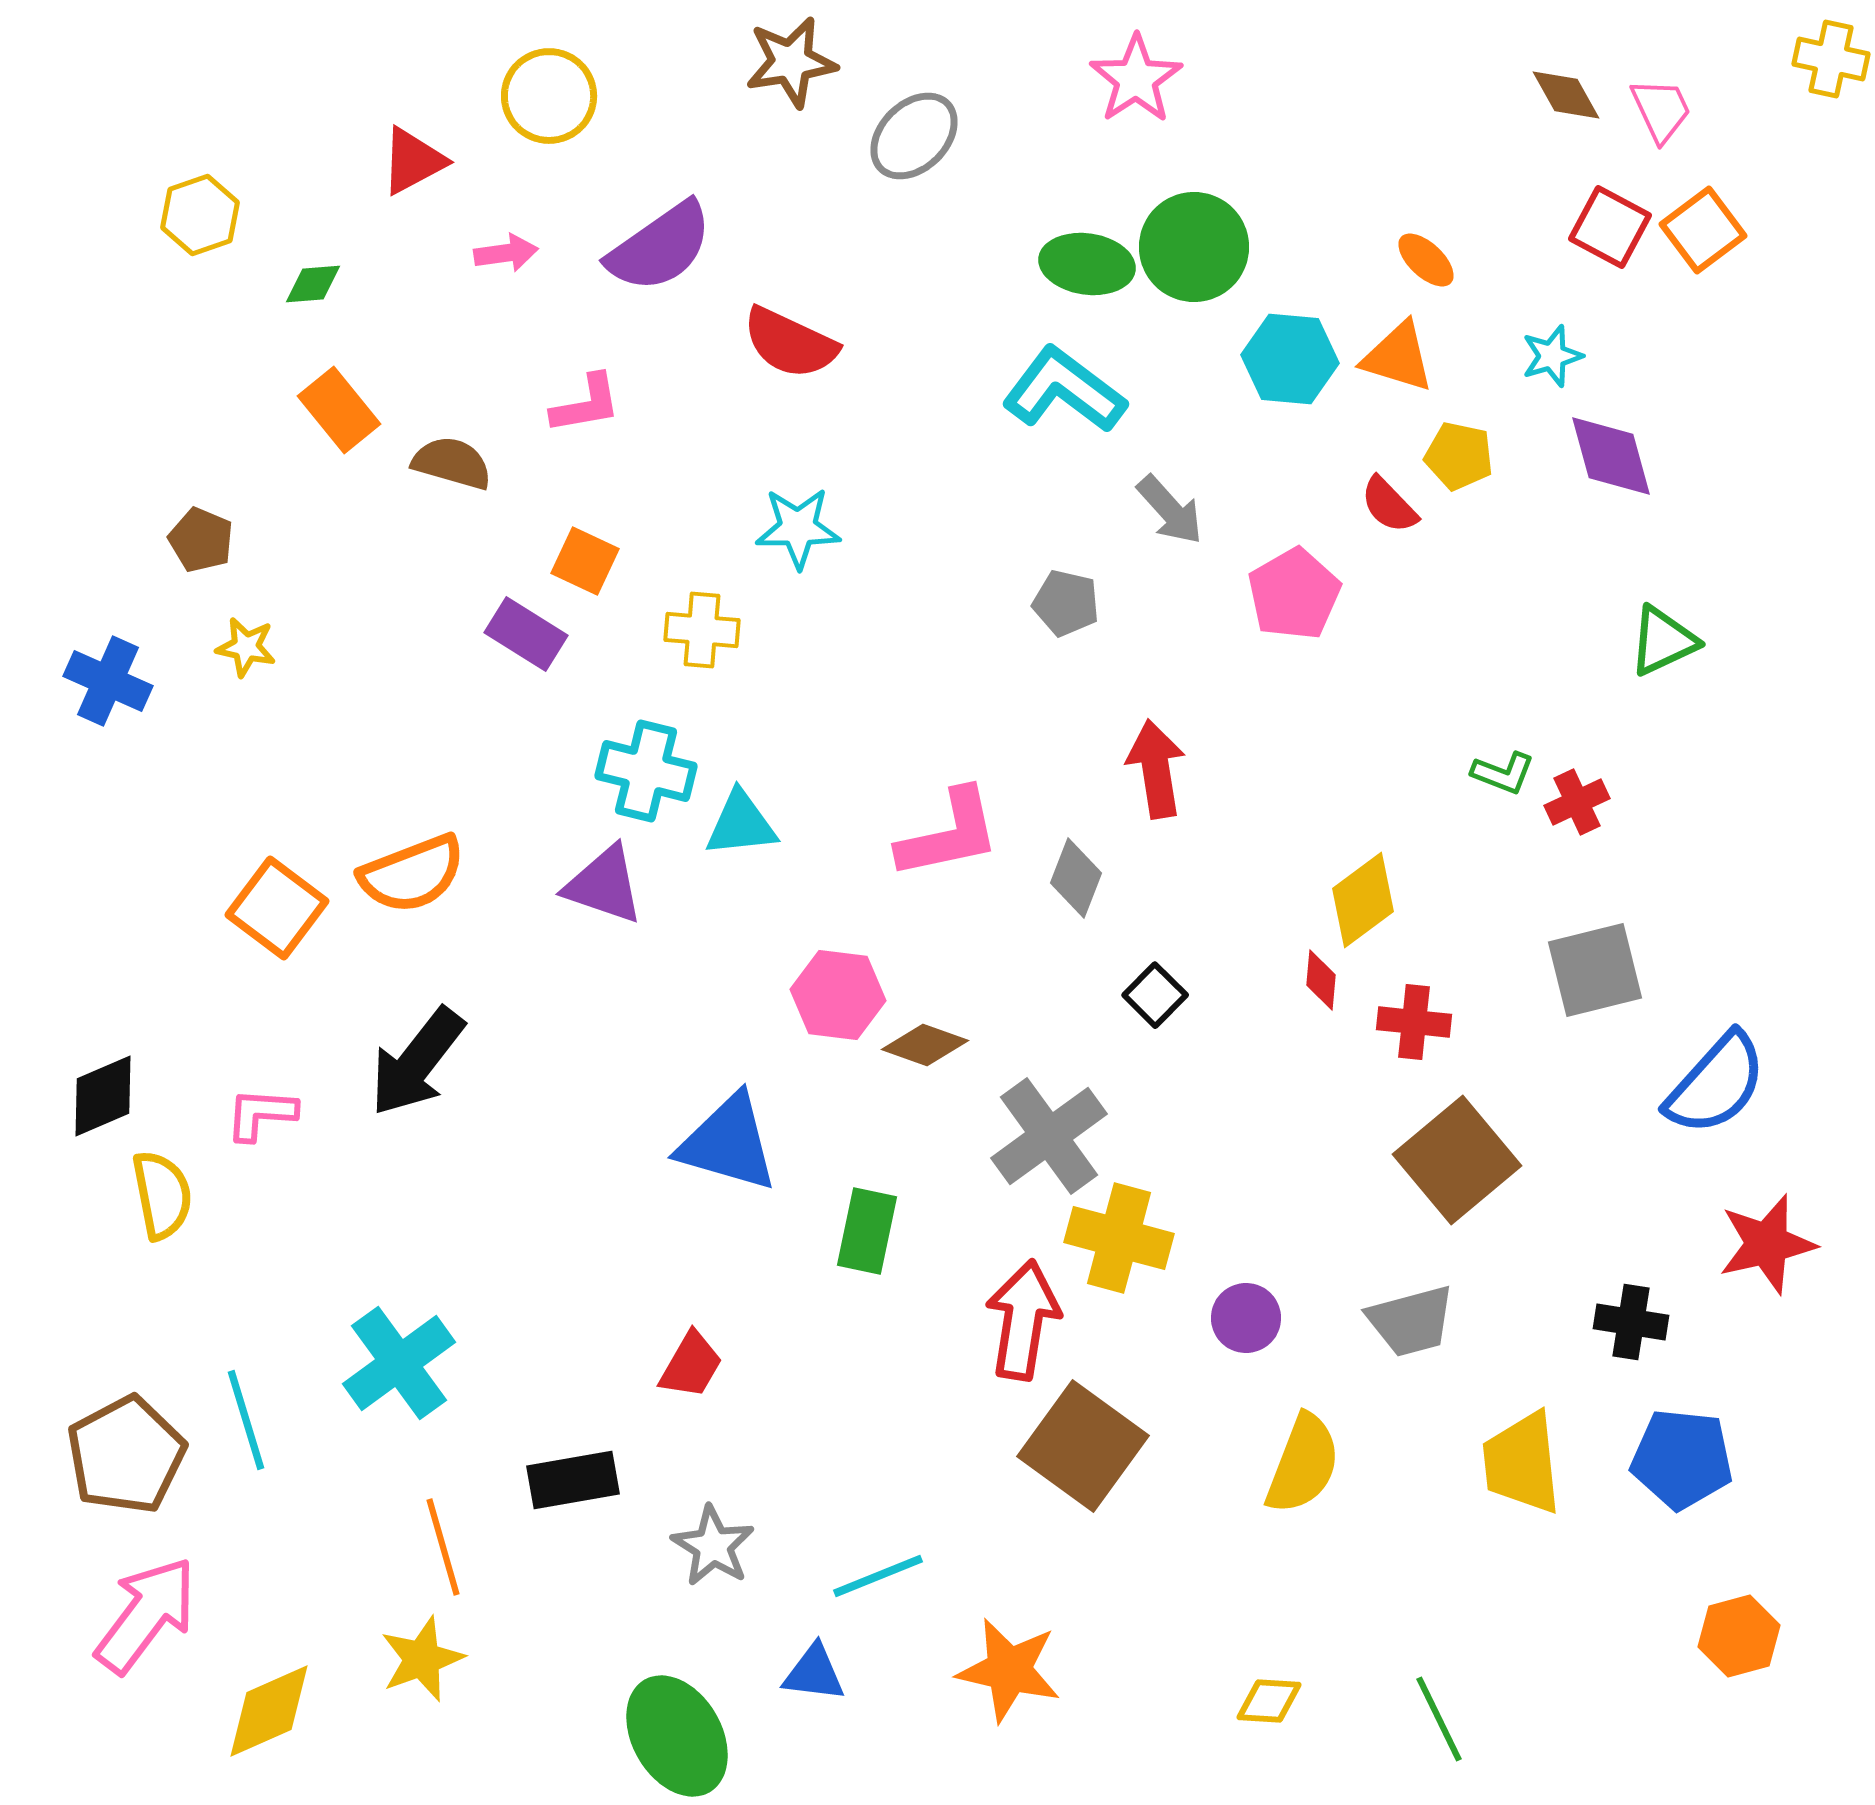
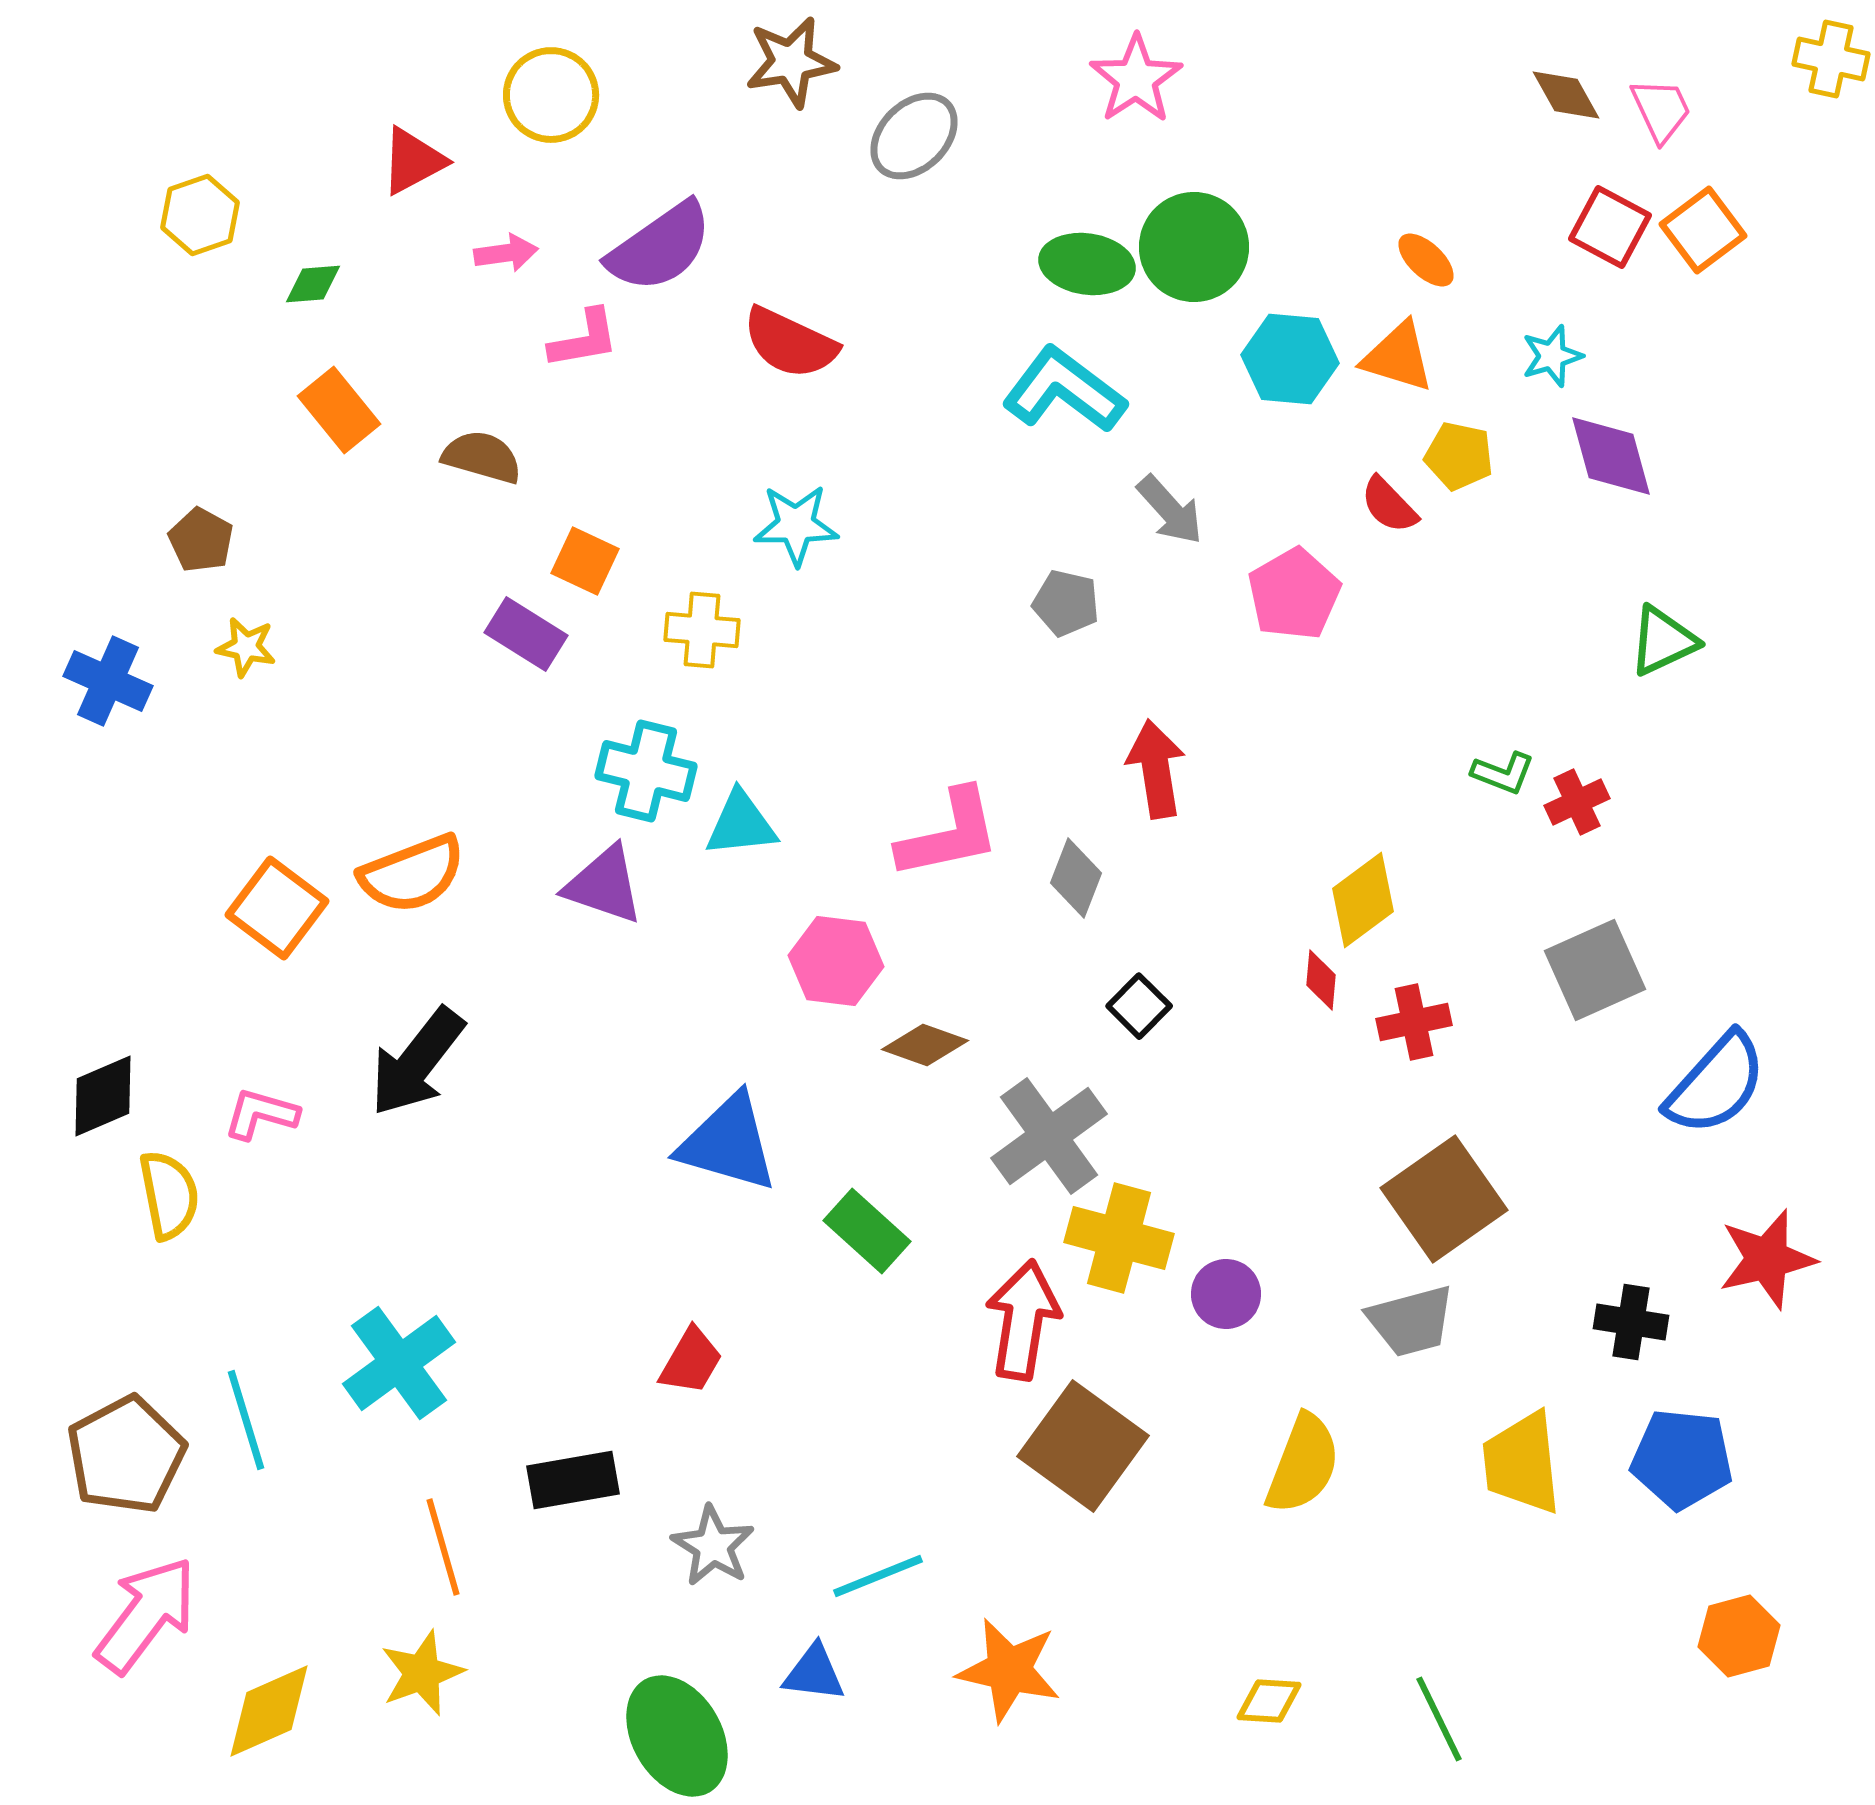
yellow circle at (549, 96): moved 2 px right, 1 px up
pink L-shape at (586, 404): moved 2 px left, 65 px up
brown semicircle at (452, 463): moved 30 px right, 6 px up
cyan star at (798, 528): moved 2 px left, 3 px up
brown pentagon at (201, 540): rotated 6 degrees clockwise
gray square at (1595, 970): rotated 10 degrees counterclockwise
pink hexagon at (838, 995): moved 2 px left, 34 px up
black square at (1155, 995): moved 16 px left, 11 px down
red cross at (1414, 1022): rotated 18 degrees counterclockwise
pink L-shape at (261, 1114): rotated 12 degrees clockwise
brown square at (1457, 1160): moved 13 px left, 39 px down; rotated 5 degrees clockwise
yellow semicircle at (162, 1195): moved 7 px right
green rectangle at (867, 1231): rotated 60 degrees counterclockwise
red star at (1767, 1244): moved 15 px down
purple circle at (1246, 1318): moved 20 px left, 24 px up
red trapezoid at (691, 1365): moved 4 px up
yellow star at (422, 1659): moved 14 px down
